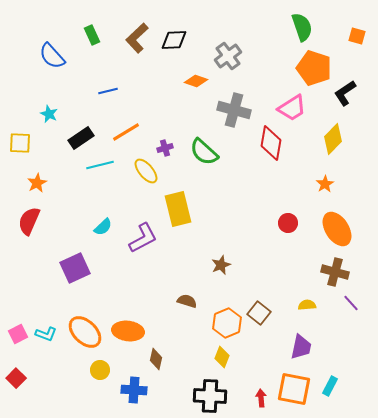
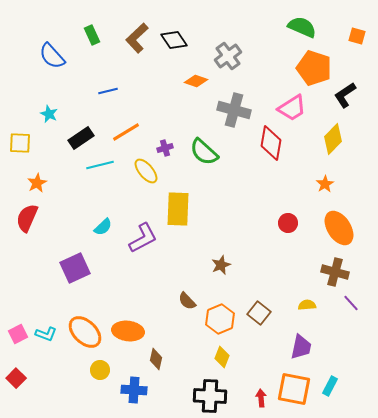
green semicircle at (302, 27): rotated 48 degrees counterclockwise
black diamond at (174, 40): rotated 60 degrees clockwise
black L-shape at (345, 93): moved 2 px down
yellow rectangle at (178, 209): rotated 16 degrees clockwise
red semicircle at (29, 221): moved 2 px left, 3 px up
orange ellipse at (337, 229): moved 2 px right, 1 px up
brown semicircle at (187, 301): rotated 150 degrees counterclockwise
orange hexagon at (227, 323): moved 7 px left, 4 px up
